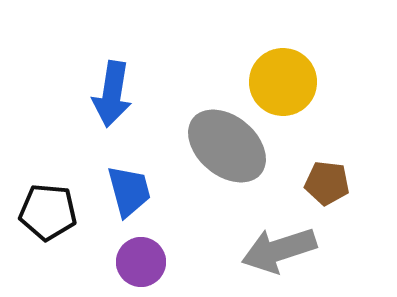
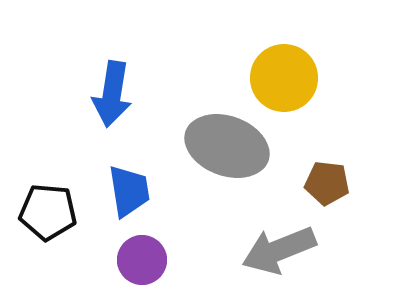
yellow circle: moved 1 px right, 4 px up
gray ellipse: rotated 20 degrees counterclockwise
blue trapezoid: rotated 6 degrees clockwise
gray arrow: rotated 4 degrees counterclockwise
purple circle: moved 1 px right, 2 px up
